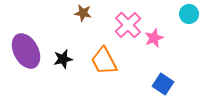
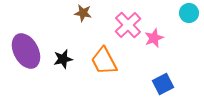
cyan circle: moved 1 px up
blue square: rotated 30 degrees clockwise
